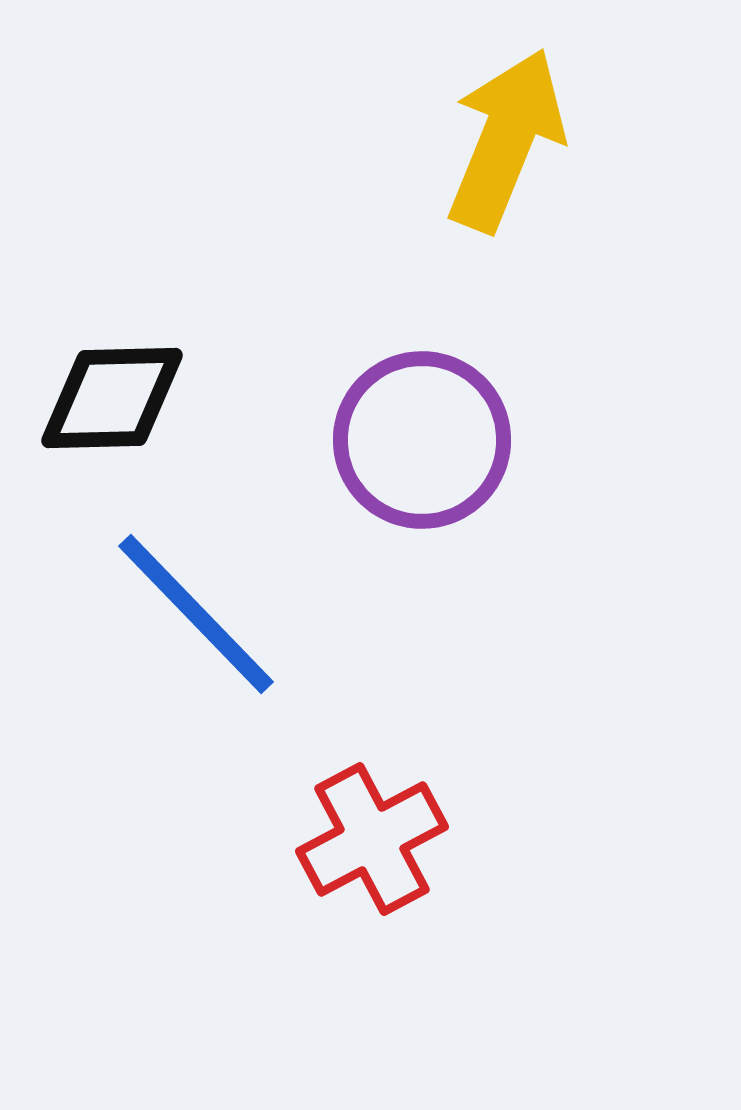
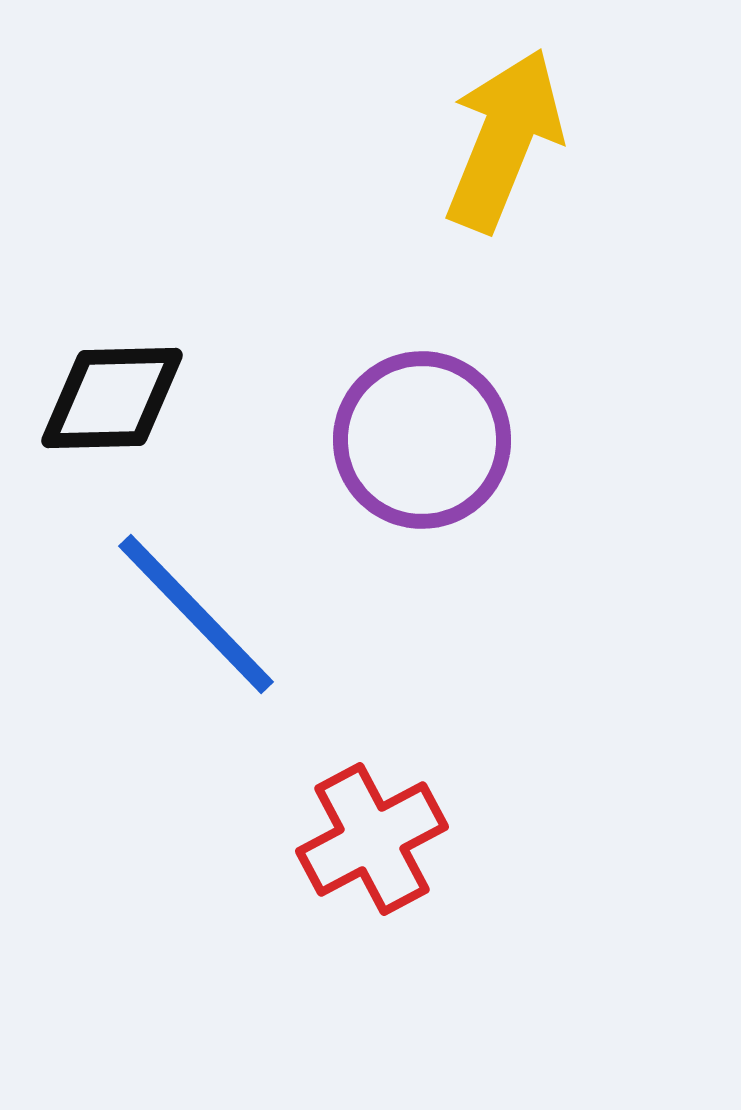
yellow arrow: moved 2 px left
